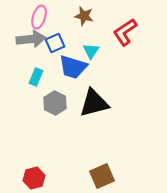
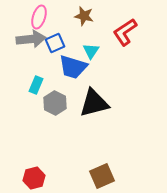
cyan rectangle: moved 8 px down
